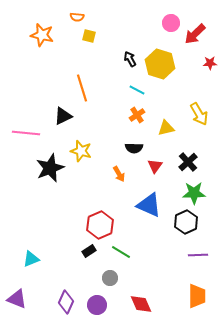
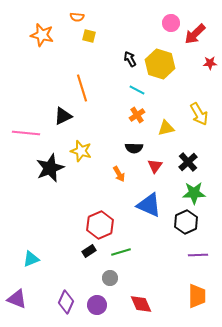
green line: rotated 48 degrees counterclockwise
